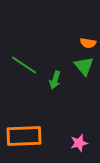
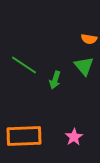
orange semicircle: moved 1 px right, 4 px up
pink star: moved 5 px left, 6 px up; rotated 18 degrees counterclockwise
